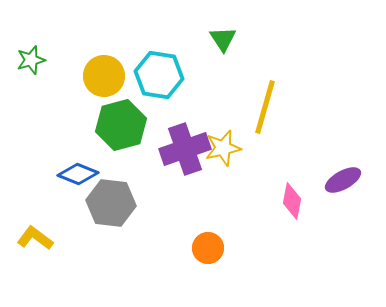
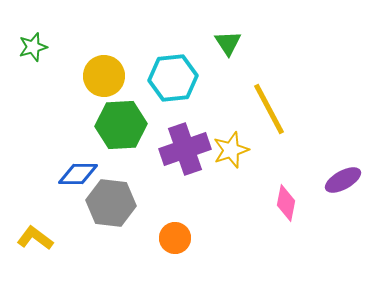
green triangle: moved 5 px right, 4 px down
green star: moved 2 px right, 13 px up
cyan hexagon: moved 14 px right, 3 px down; rotated 15 degrees counterclockwise
yellow line: moved 4 px right, 2 px down; rotated 44 degrees counterclockwise
green hexagon: rotated 12 degrees clockwise
yellow star: moved 8 px right, 2 px down; rotated 6 degrees counterclockwise
blue diamond: rotated 21 degrees counterclockwise
pink diamond: moved 6 px left, 2 px down
orange circle: moved 33 px left, 10 px up
